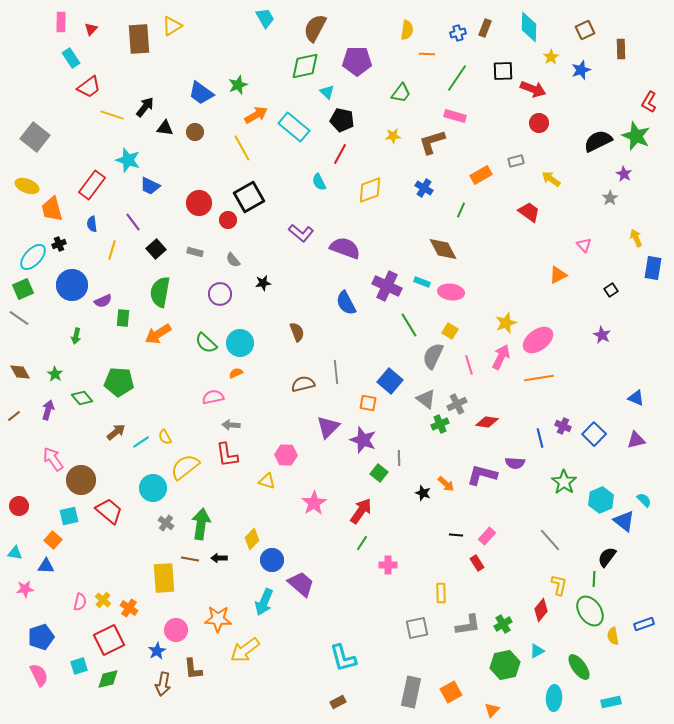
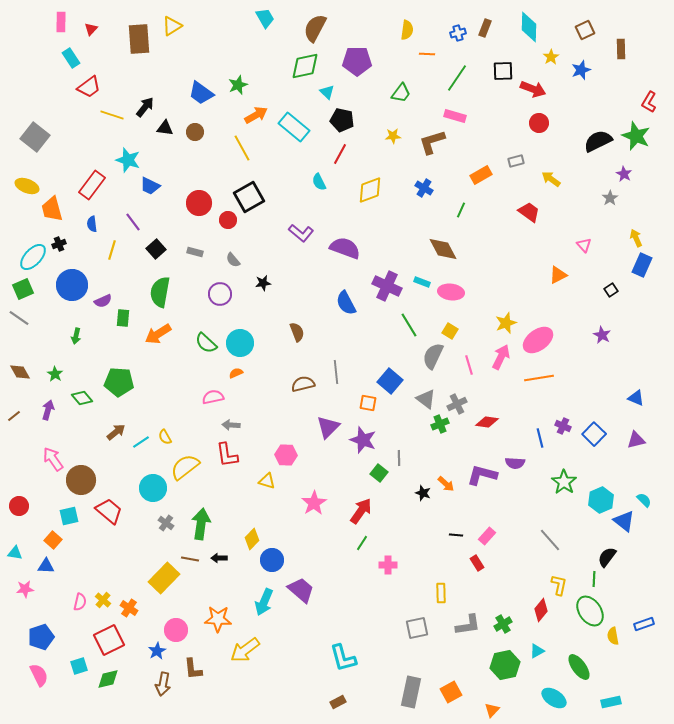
blue rectangle at (653, 268): moved 11 px left, 3 px up; rotated 15 degrees clockwise
yellow rectangle at (164, 578): rotated 48 degrees clockwise
purple trapezoid at (301, 584): moved 6 px down
cyan ellipse at (554, 698): rotated 60 degrees counterclockwise
